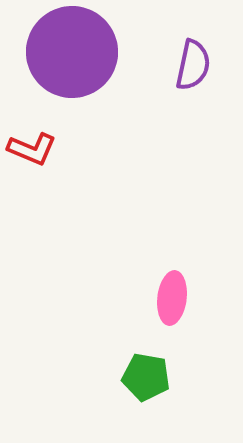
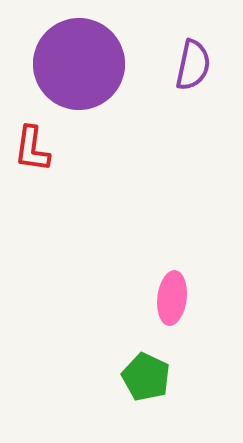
purple circle: moved 7 px right, 12 px down
red L-shape: rotated 75 degrees clockwise
green pentagon: rotated 15 degrees clockwise
